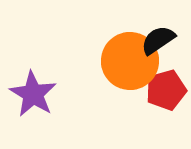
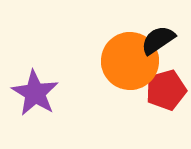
purple star: moved 2 px right, 1 px up
